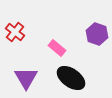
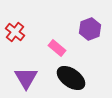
purple hexagon: moved 7 px left, 5 px up; rotated 20 degrees clockwise
